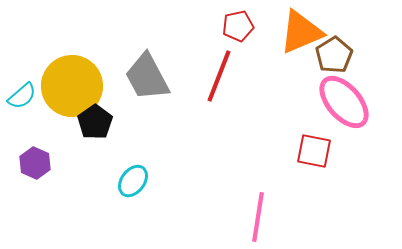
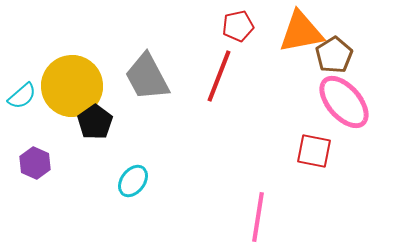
orange triangle: rotated 12 degrees clockwise
